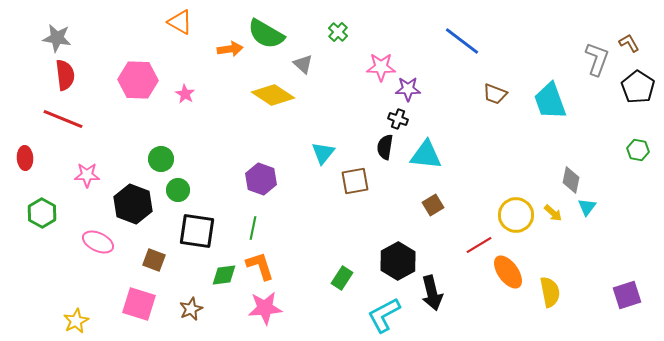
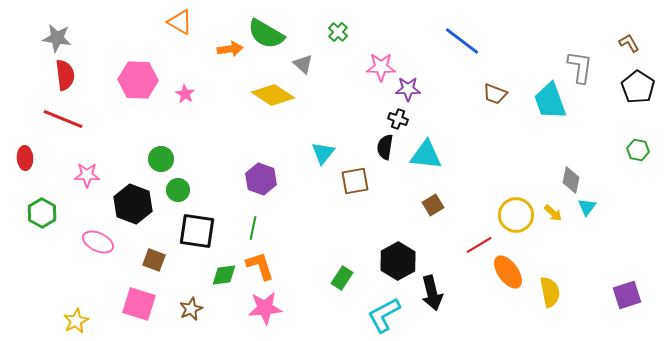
gray L-shape at (597, 59): moved 17 px left, 8 px down; rotated 12 degrees counterclockwise
